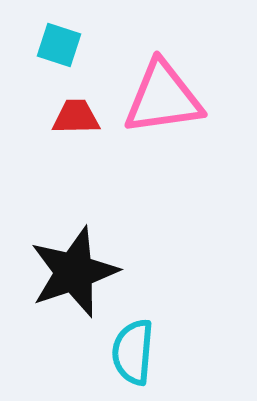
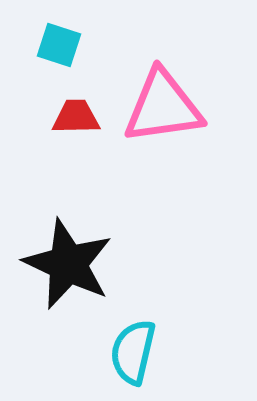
pink triangle: moved 9 px down
black star: moved 6 px left, 8 px up; rotated 28 degrees counterclockwise
cyan semicircle: rotated 8 degrees clockwise
